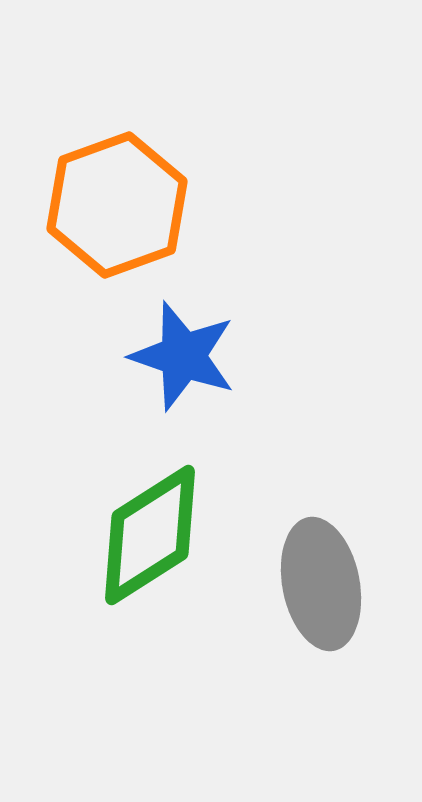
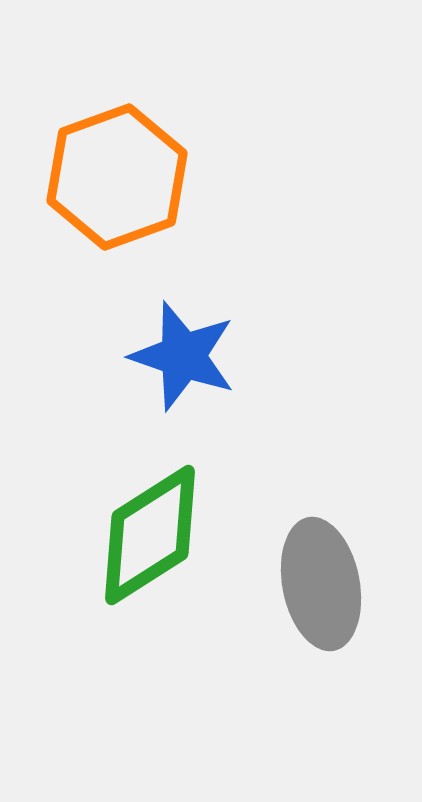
orange hexagon: moved 28 px up
